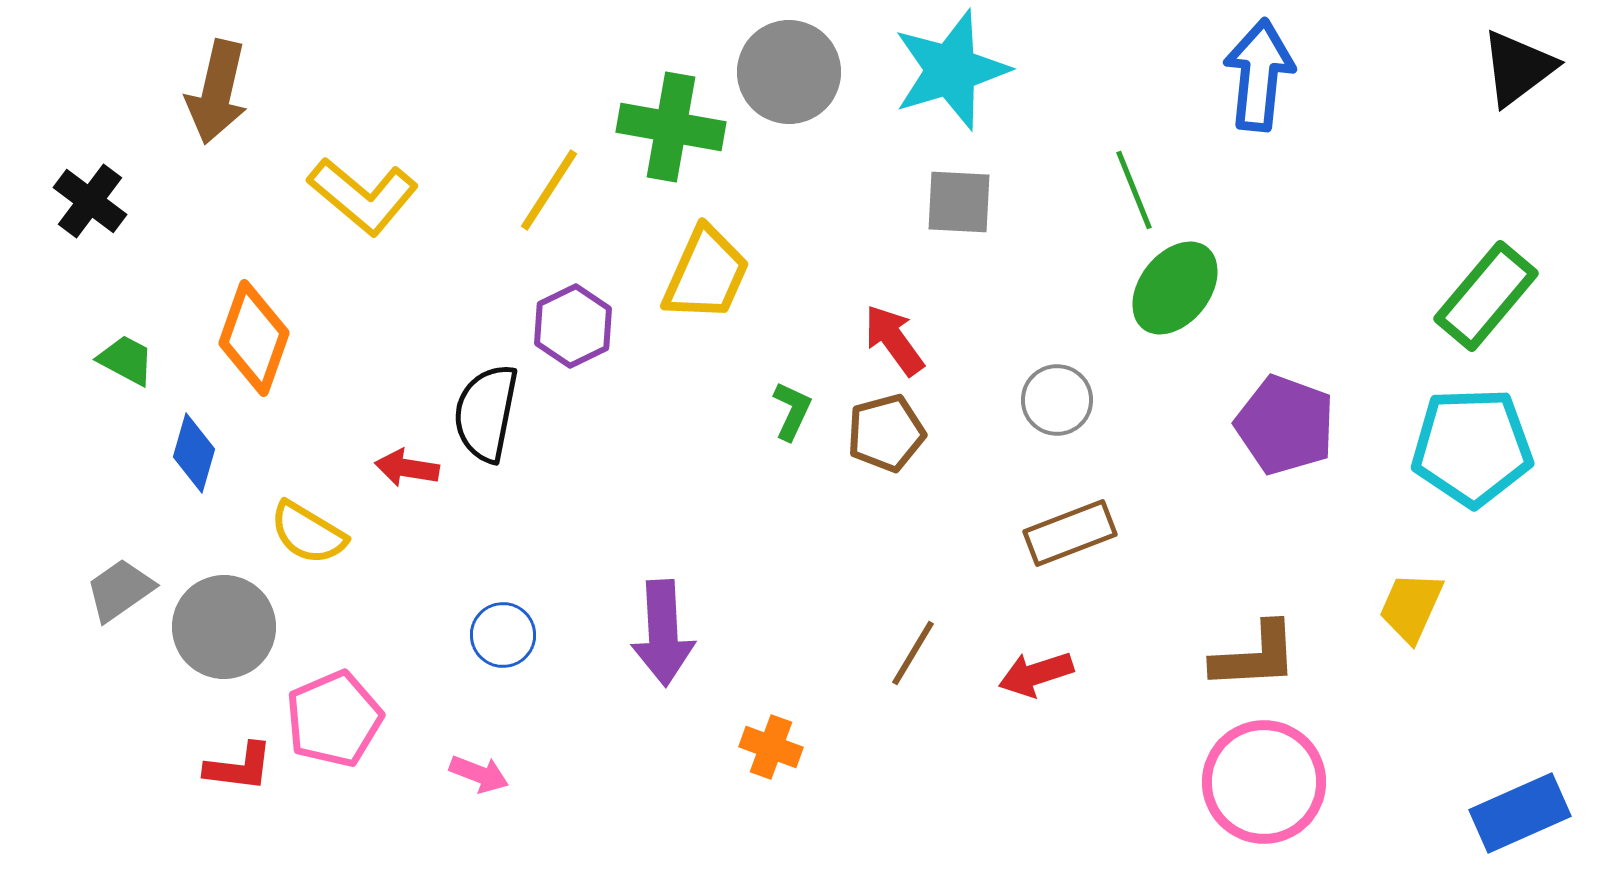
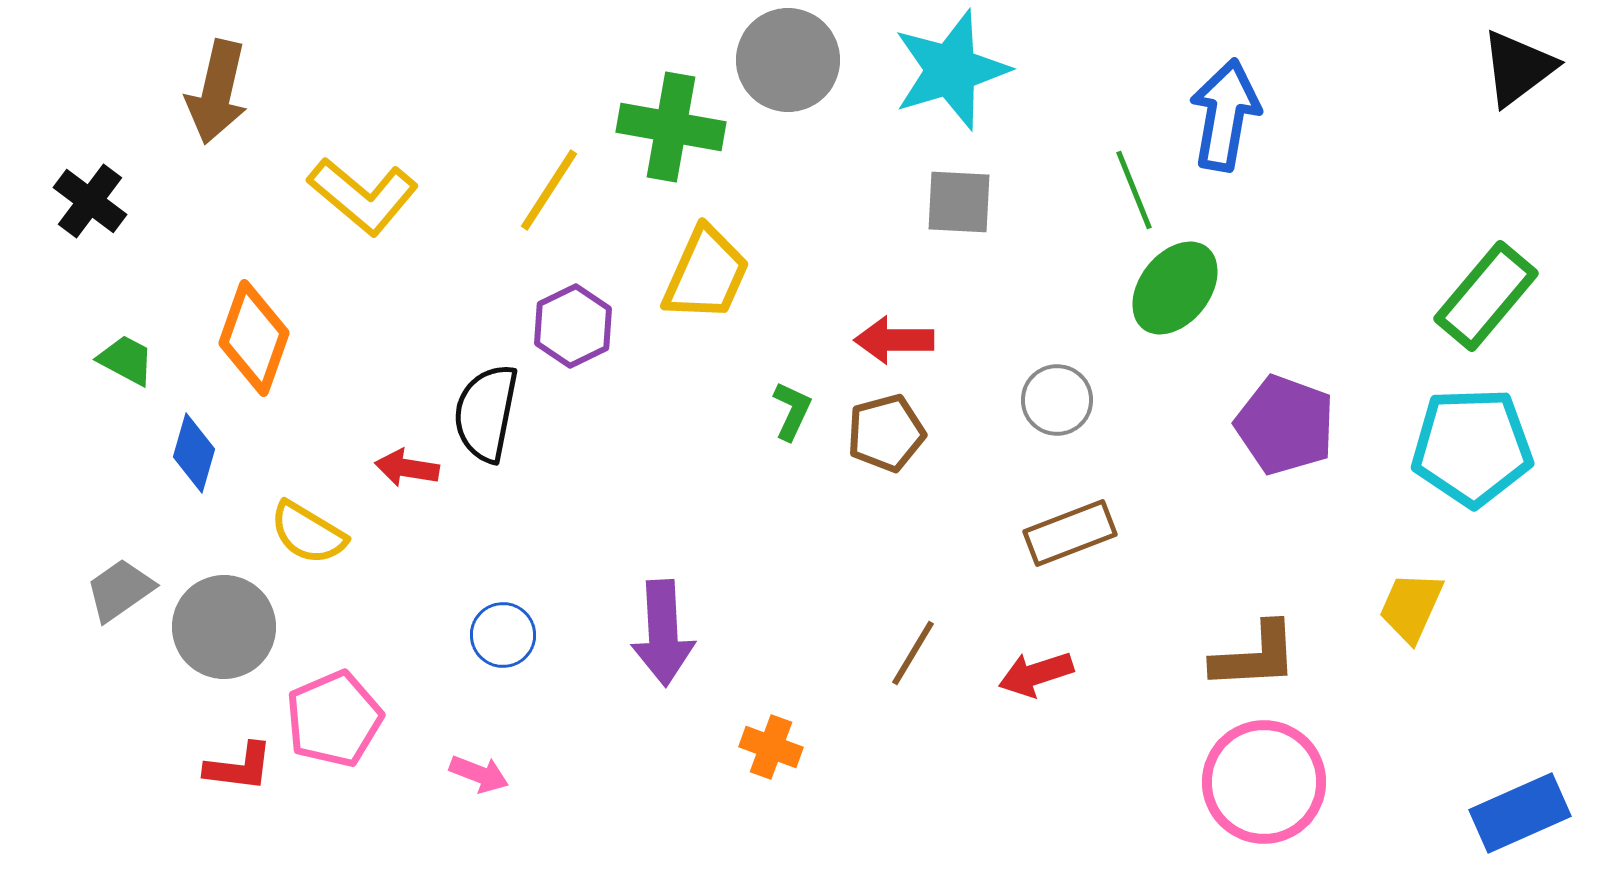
gray circle at (789, 72): moved 1 px left, 12 px up
blue arrow at (1259, 75): moved 34 px left, 40 px down; rotated 4 degrees clockwise
red arrow at (894, 340): rotated 54 degrees counterclockwise
